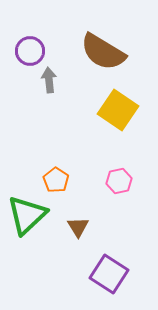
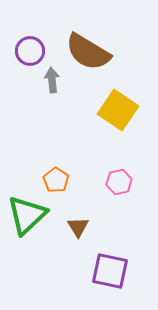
brown semicircle: moved 15 px left
gray arrow: moved 3 px right
pink hexagon: moved 1 px down
purple square: moved 1 px right, 3 px up; rotated 21 degrees counterclockwise
